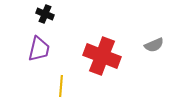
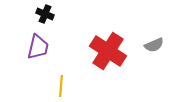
purple trapezoid: moved 1 px left, 2 px up
red cross: moved 6 px right, 5 px up; rotated 12 degrees clockwise
